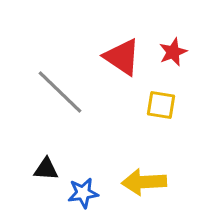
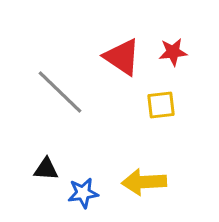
red star: rotated 16 degrees clockwise
yellow square: rotated 16 degrees counterclockwise
